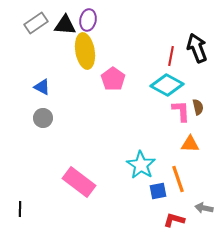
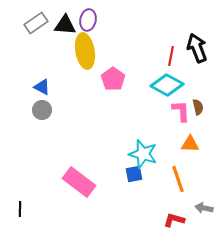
gray circle: moved 1 px left, 8 px up
cyan star: moved 2 px right, 11 px up; rotated 16 degrees counterclockwise
blue square: moved 24 px left, 17 px up
